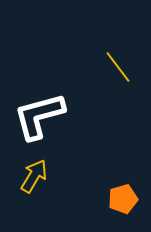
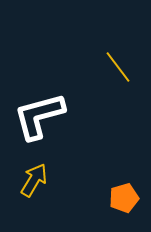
yellow arrow: moved 4 px down
orange pentagon: moved 1 px right, 1 px up
